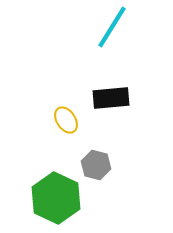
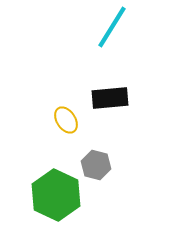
black rectangle: moved 1 px left
green hexagon: moved 3 px up
